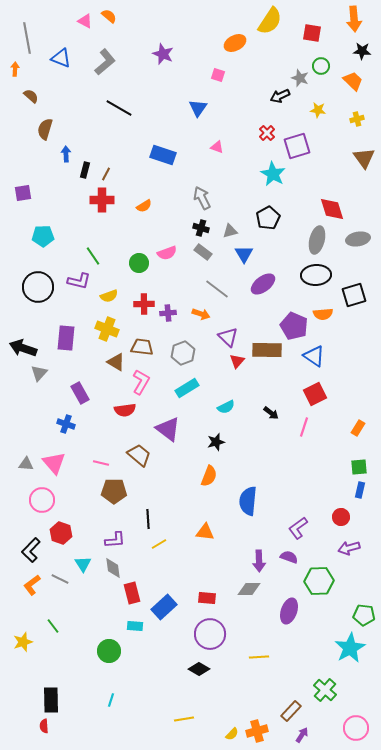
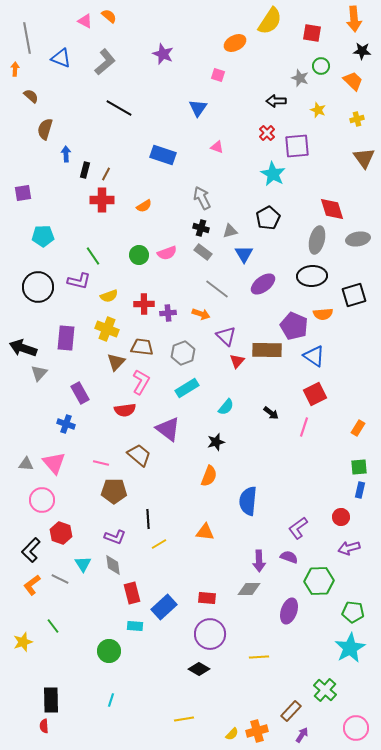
black arrow at (280, 96): moved 4 px left, 5 px down; rotated 24 degrees clockwise
yellow star at (318, 110): rotated 14 degrees clockwise
purple square at (297, 146): rotated 12 degrees clockwise
green circle at (139, 263): moved 8 px up
black ellipse at (316, 275): moved 4 px left, 1 px down
purple triangle at (228, 337): moved 2 px left, 1 px up
brown triangle at (116, 362): rotated 42 degrees clockwise
cyan semicircle at (226, 407): rotated 24 degrees counterclockwise
purple L-shape at (115, 540): moved 3 px up; rotated 25 degrees clockwise
gray diamond at (113, 568): moved 3 px up
green pentagon at (364, 615): moved 11 px left, 3 px up
